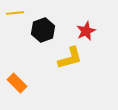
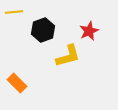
yellow line: moved 1 px left, 1 px up
red star: moved 3 px right
yellow L-shape: moved 2 px left, 2 px up
